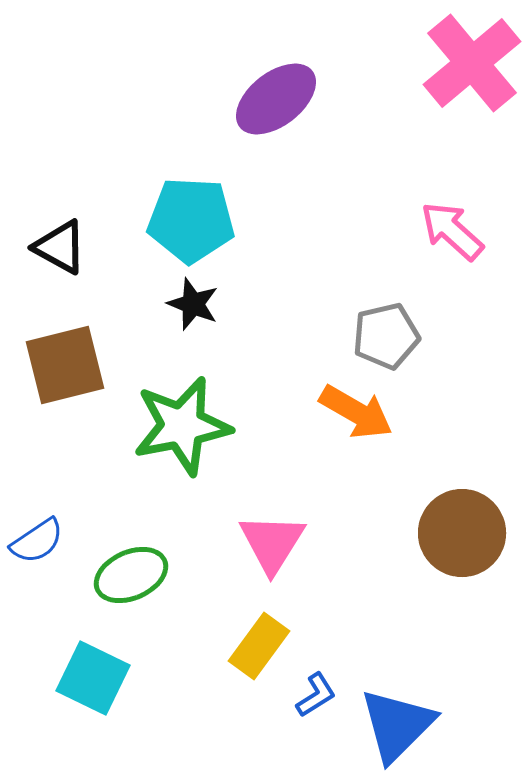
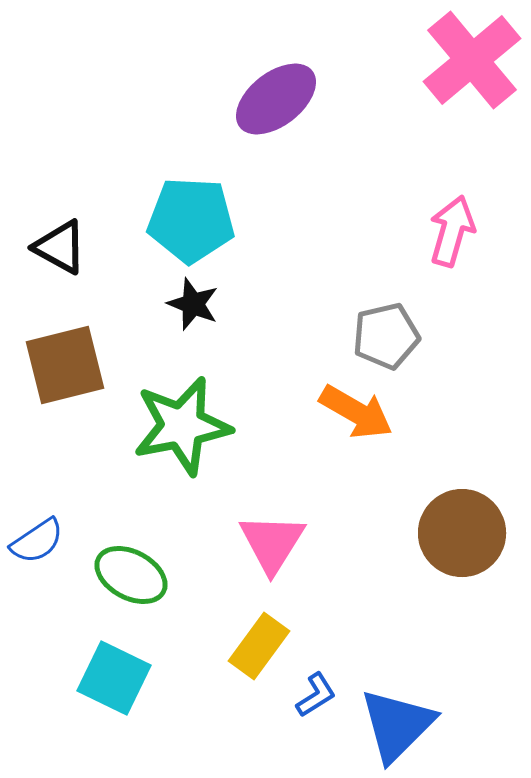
pink cross: moved 3 px up
pink arrow: rotated 64 degrees clockwise
green ellipse: rotated 52 degrees clockwise
cyan square: moved 21 px right
